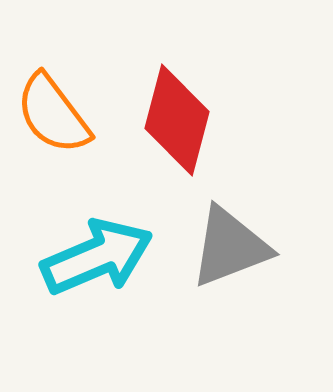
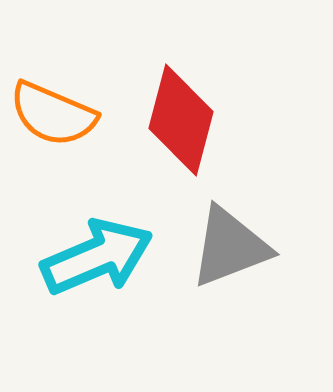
orange semicircle: rotated 30 degrees counterclockwise
red diamond: moved 4 px right
